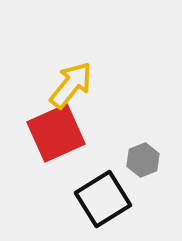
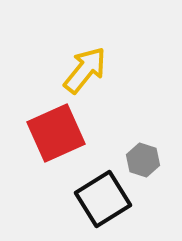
yellow arrow: moved 14 px right, 15 px up
gray hexagon: rotated 20 degrees counterclockwise
